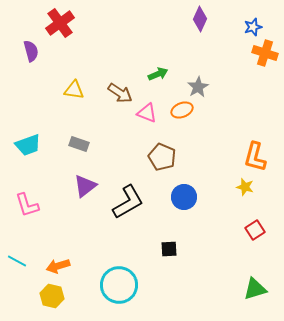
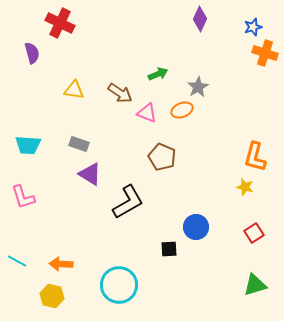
red cross: rotated 28 degrees counterclockwise
purple semicircle: moved 1 px right, 2 px down
cyan trapezoid: rotated 24 degrees clockwise
purple triangle: moved 5 px right, 12 px up; rotated 50 degrees counterclockwise
blue circle: moved 12 px right, 30 px down
pink L-shape: moved 4 px left, 8 px up
red square: moved 1 px left, 3 px down
orange arrow: moved 3 px right, 2 px up; rotated 20 degrees clockwise
green triangle: moved 4 px up
